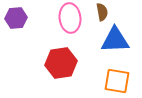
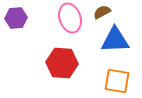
brown semicircle: rotated 108 degrees counterclockwise
pink ellipse: rotated 12 degrees counterclockwise
red hexagon: moved 1 px right; rotated 12 degrees clockwise
